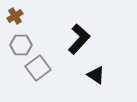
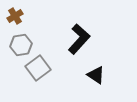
gray hexagon: rotated 10 degrees counterclockwise
